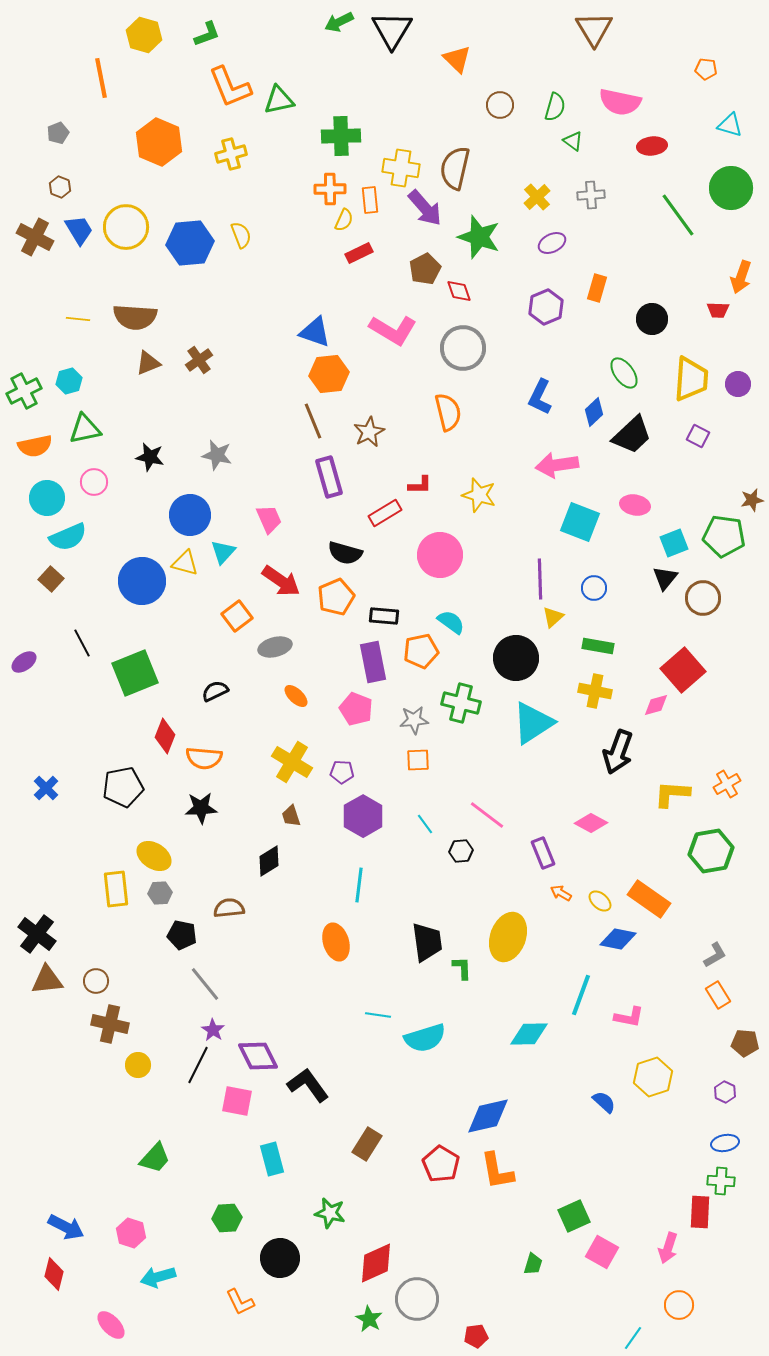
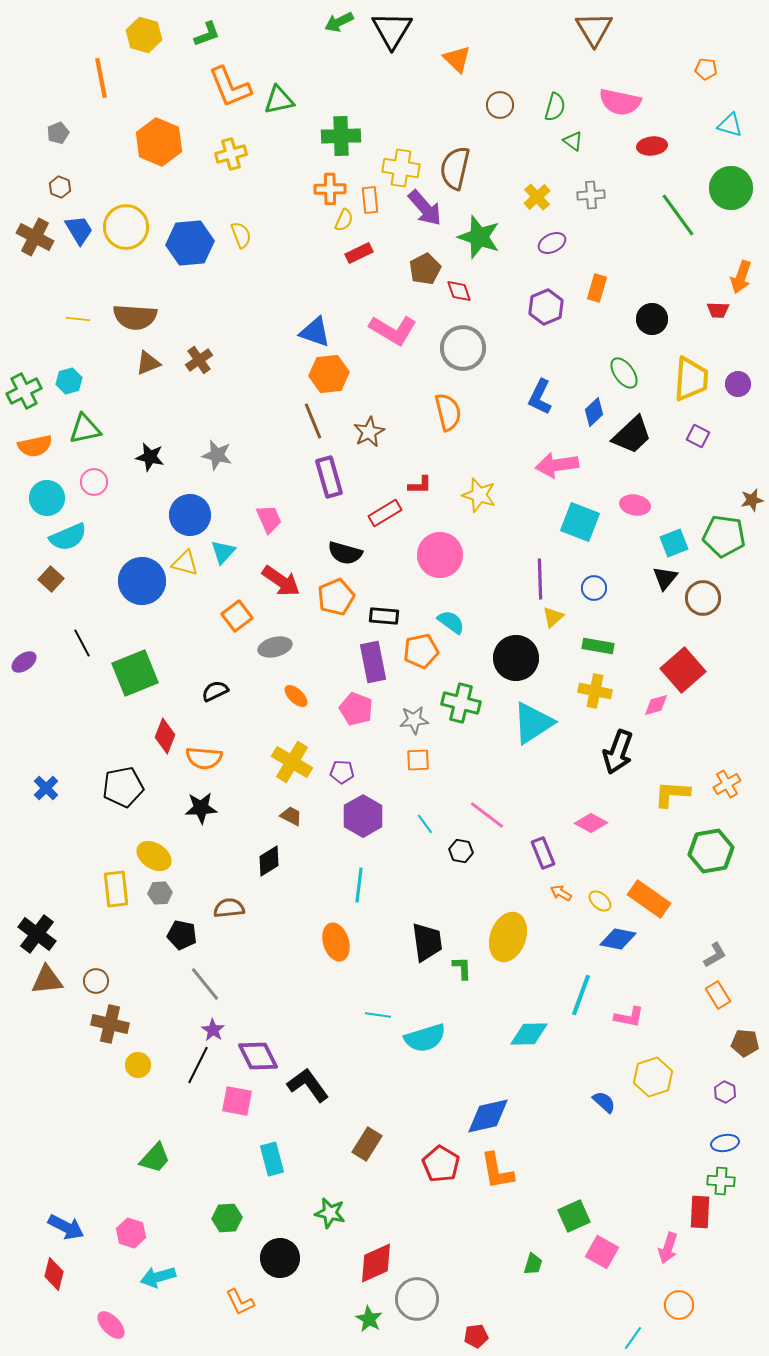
brown trapezoid at (291, 816): rotated 135 degrees clockwise
black hexagon at (461, 851): rotated 15 degrees clockwise
